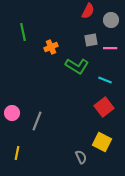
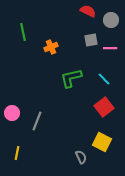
red semicircle: rotated 91 degrees counterclockwise
green L-shape: moved 6 px left, 12 px down; rotated 135 degrees clockwise
cyan line: moved 1 px left, 1 px up; rotated 24 degrees clockwise
